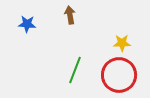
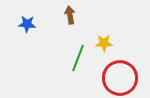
yellow star: moved 18 px left
green line: moved 3 px right, 12 px up
red circle: moved 1 px right, 3 px down
